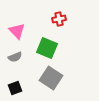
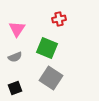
pink triangle: moved 2 px up; rotated 18 degrees clockwise
